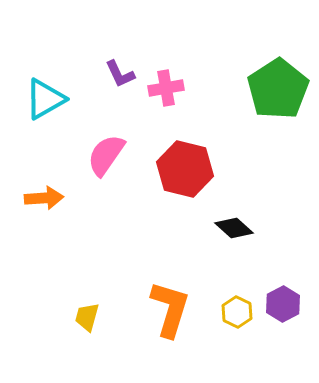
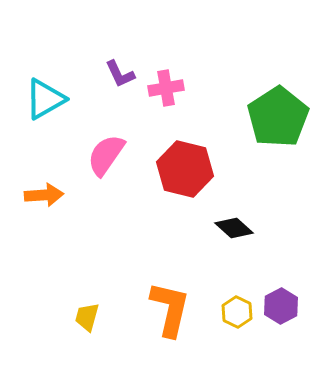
green pentagon: moved 28 px down
orange arrow: moved 3 px up
purple hexagon: moved 2 px left, 2 px down
orange L-shape: rotated 4 degrees counterclockwise
